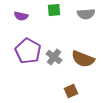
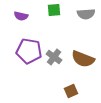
purple pentagon: moved 1 px right; rotated 20 degrees counterclockwise
